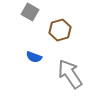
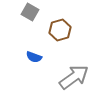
gray arrow: moved 4 px right, 3 px down; rotated 88 degrees clockwise
